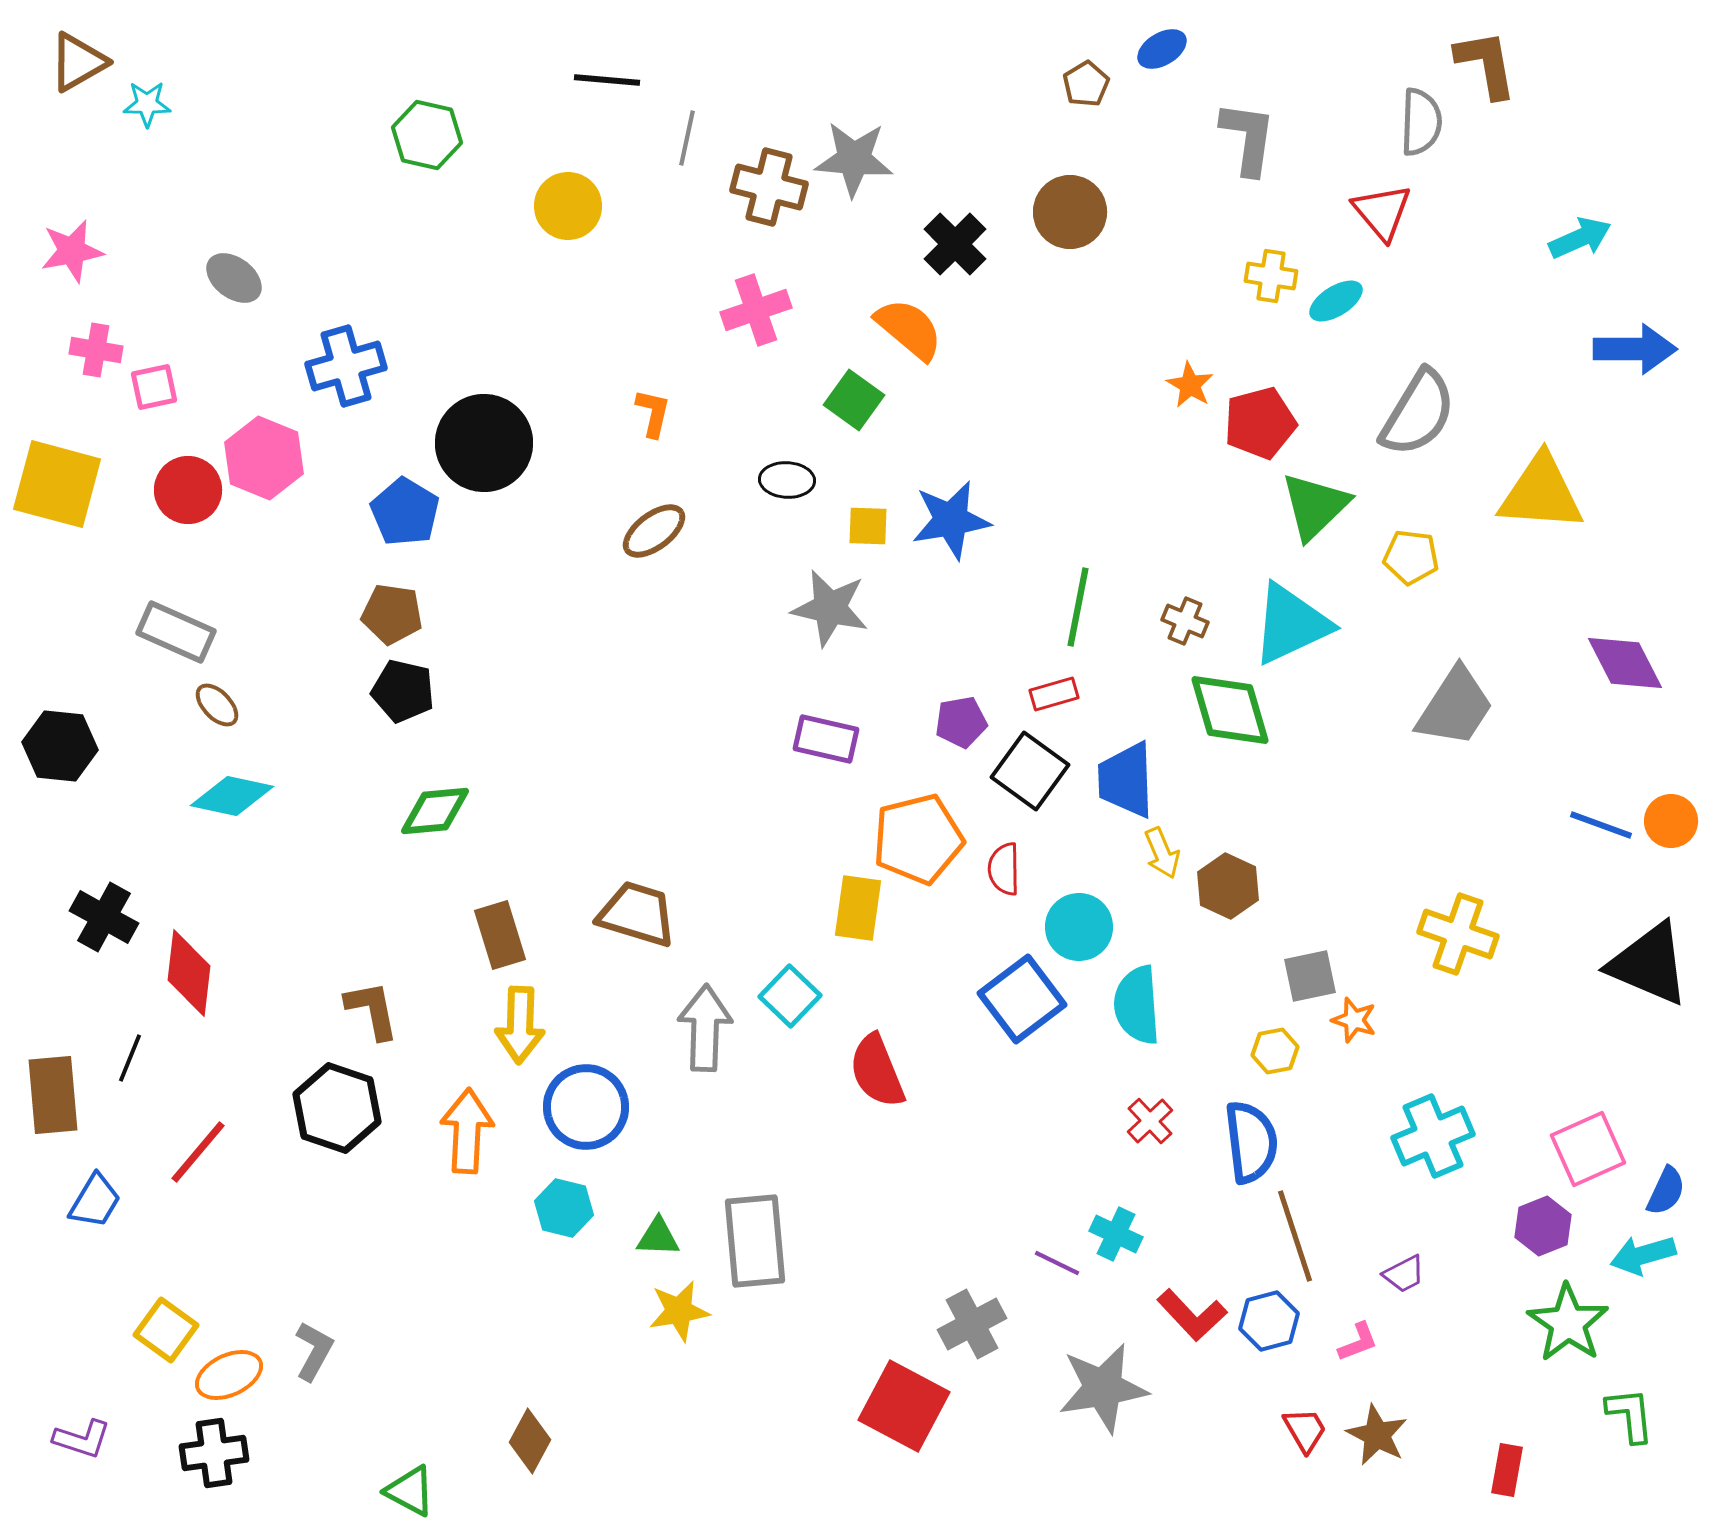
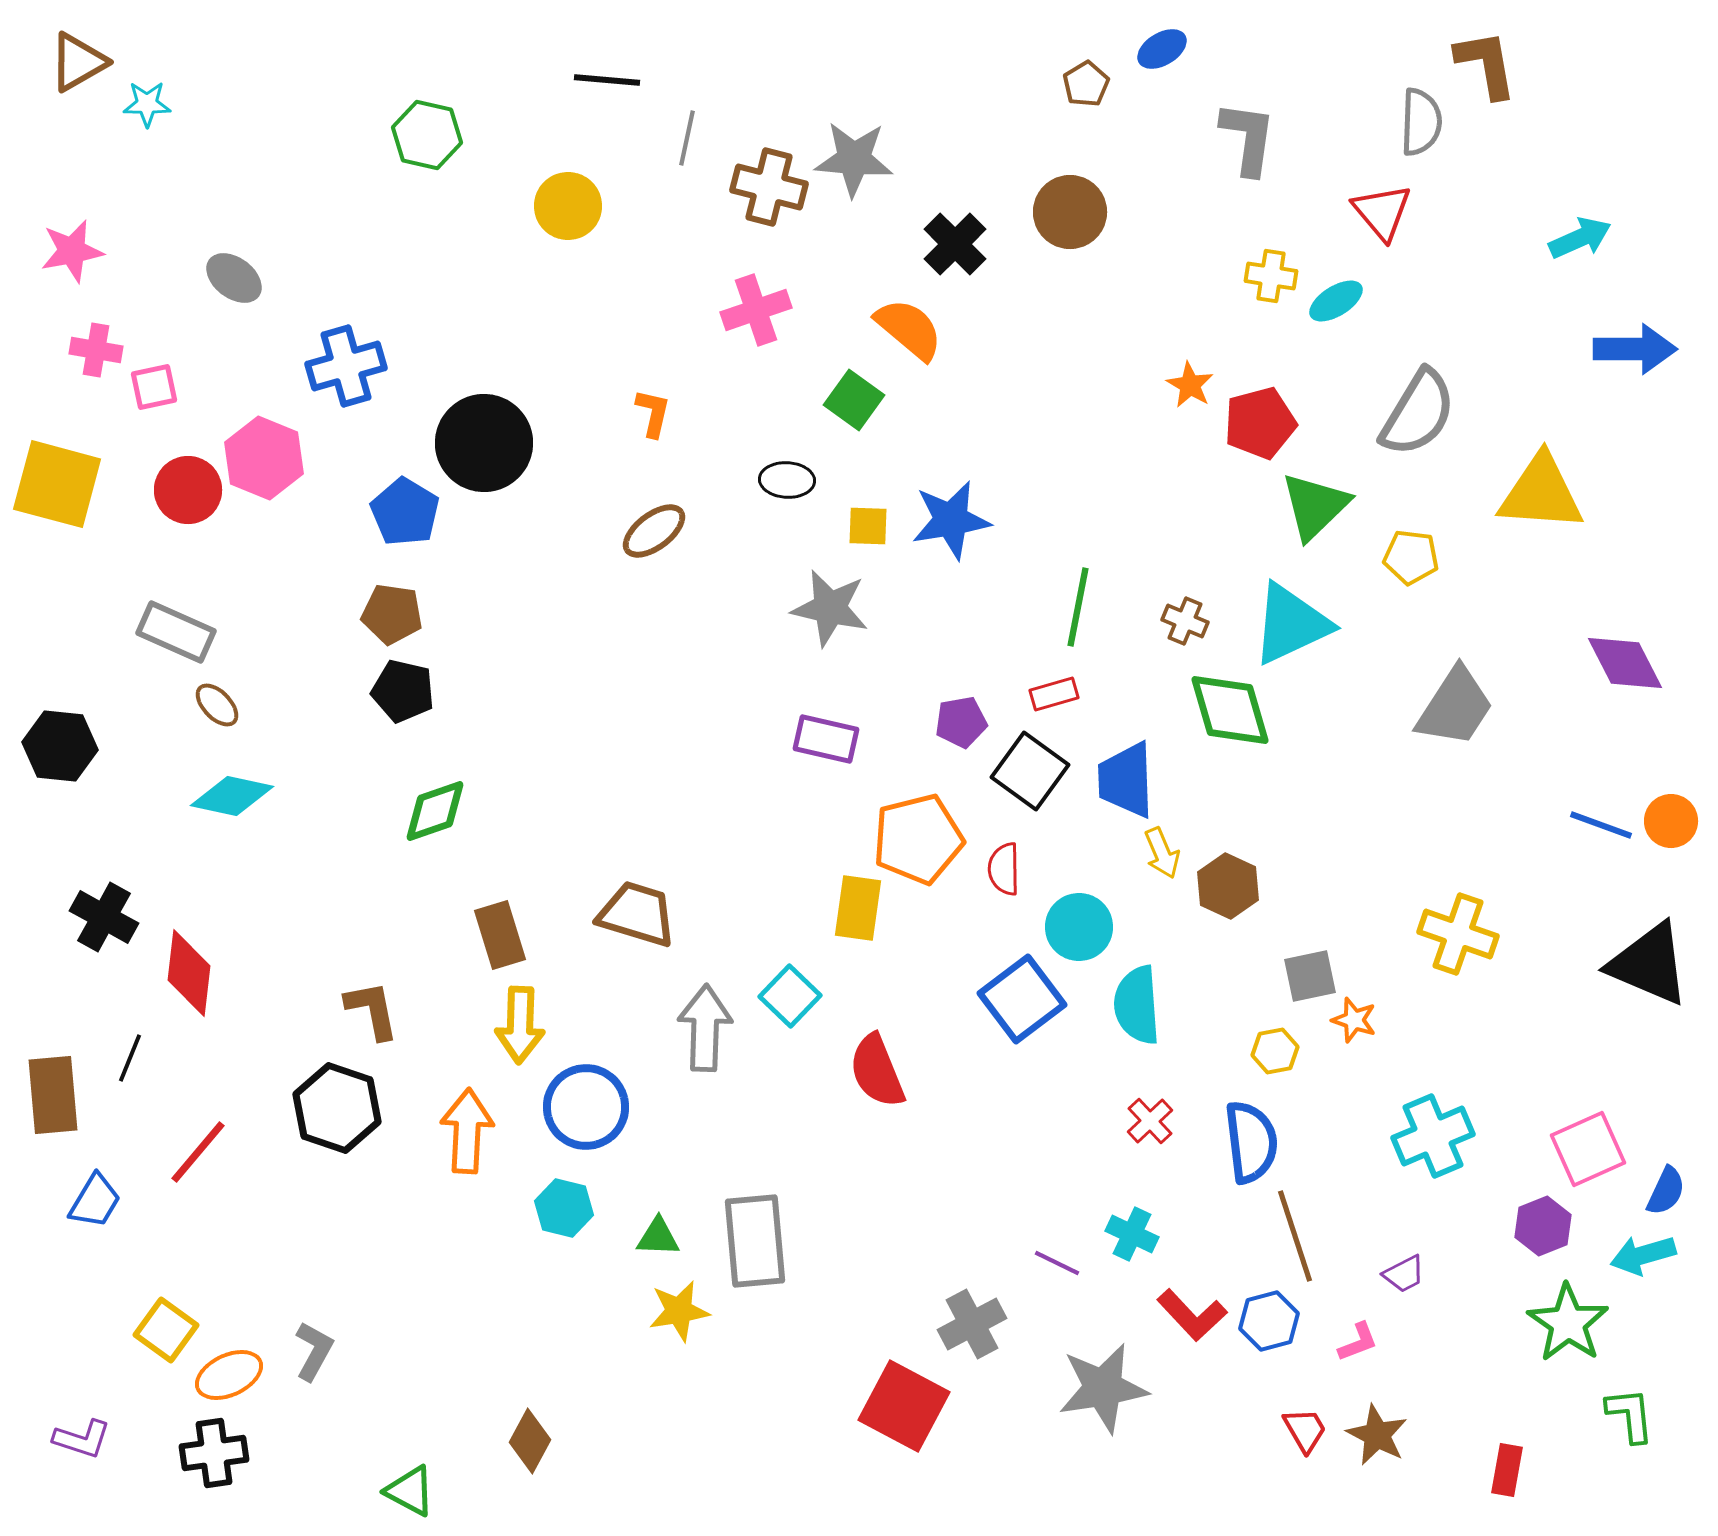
green diamond at (435, 811): rotated 14 degrees counterclockwise
cyan cross at (1116, 1234): moved 16 px right
